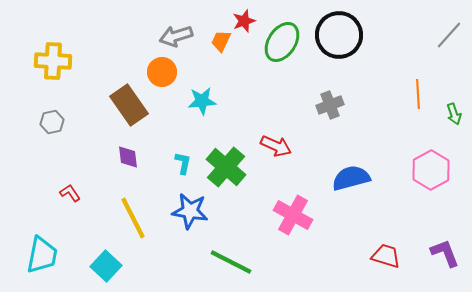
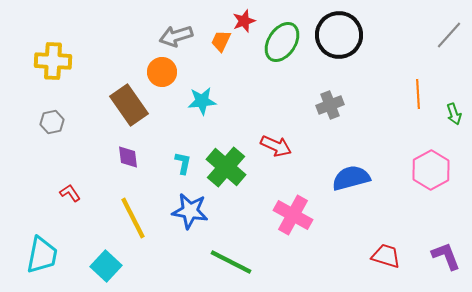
purple L-shape: moved 1 px right, 3 px down
